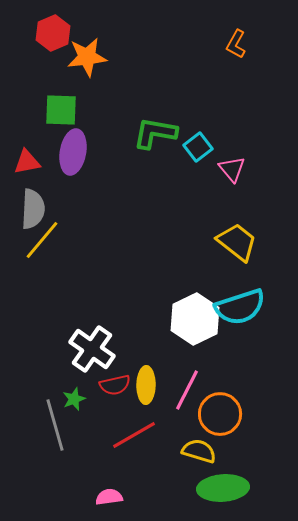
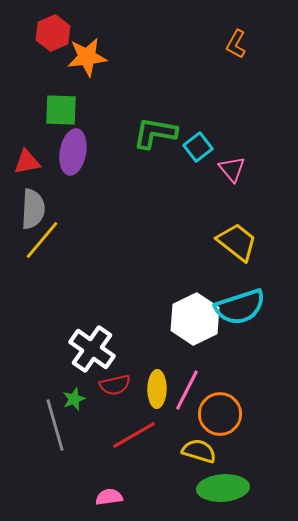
yellow ellipse: moved 11 px right, 4 px down
